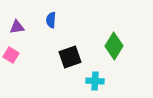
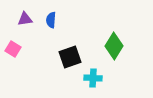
purple triangle: moved 8 px right, 8 px up
pink square: moved 2 px right, 6 px up
cyan cross: moved 2 px left, 3 px up
